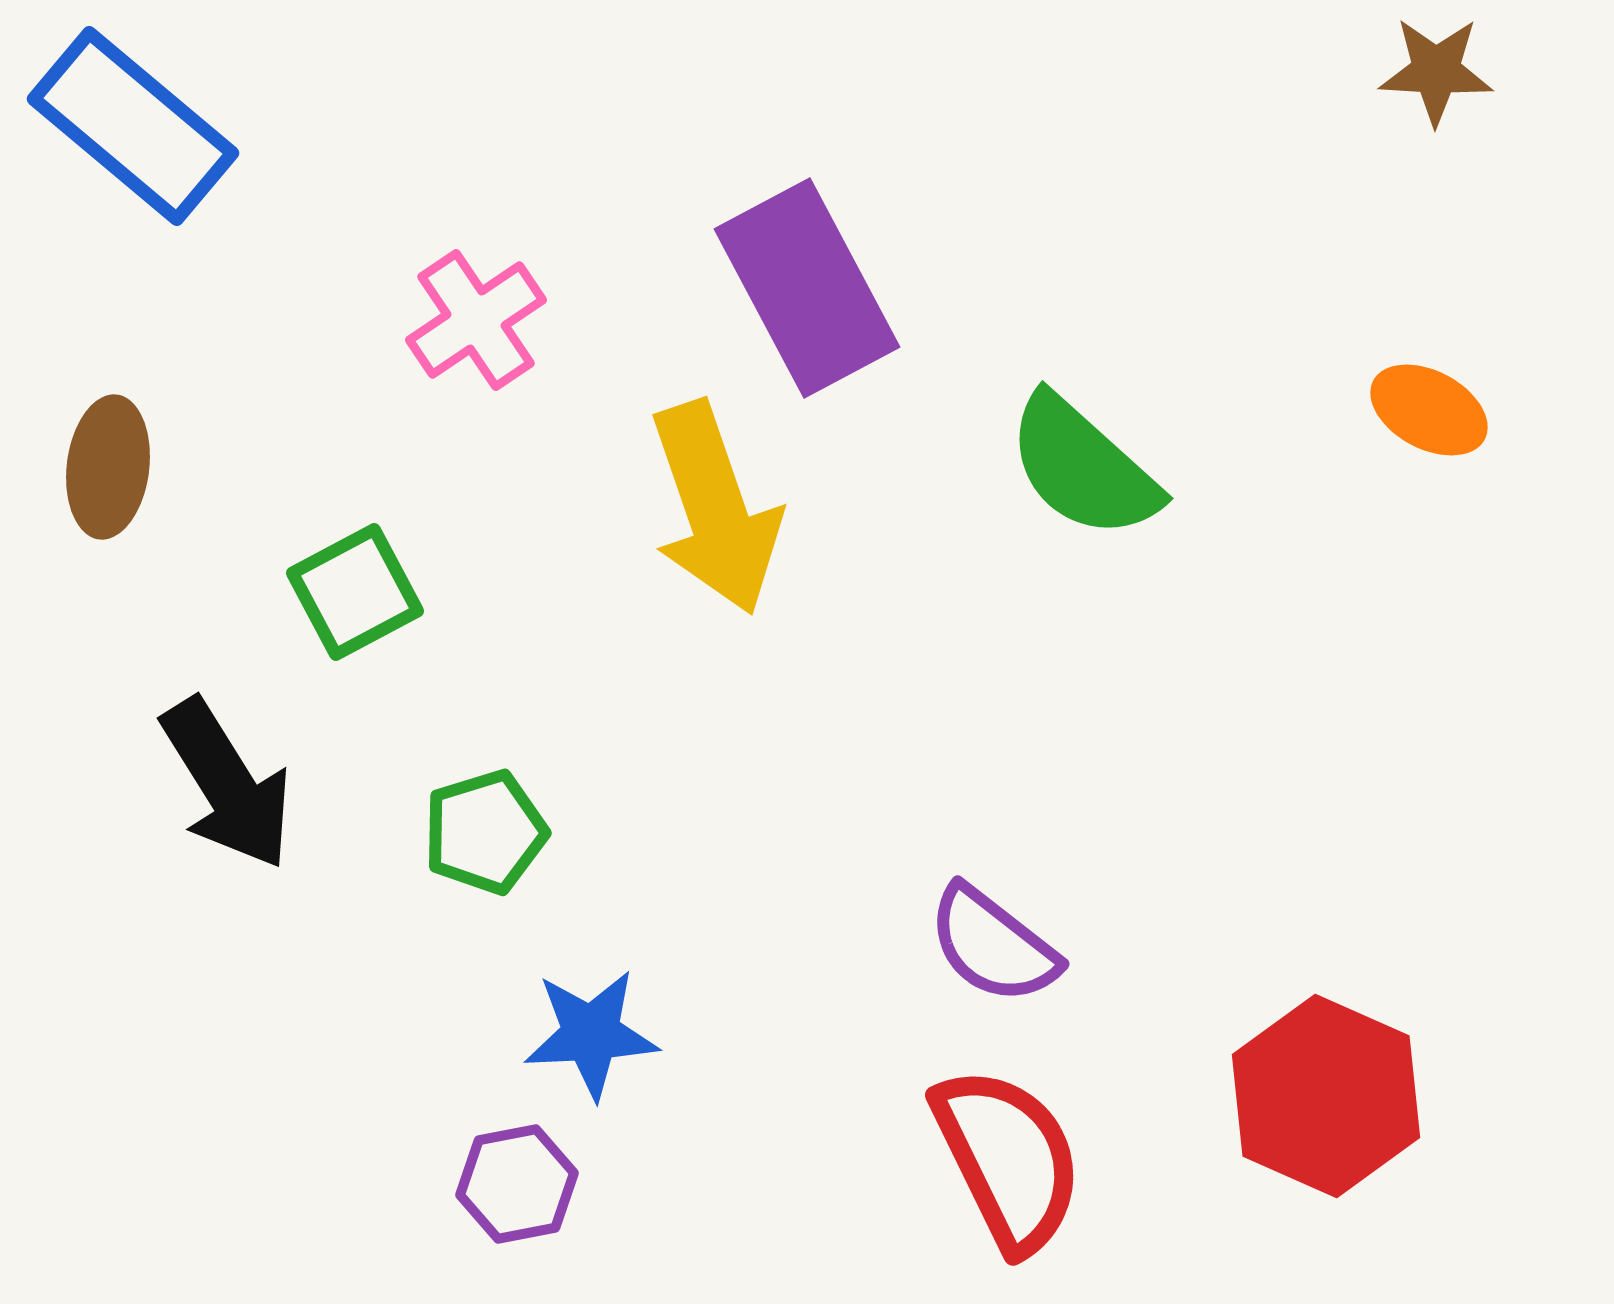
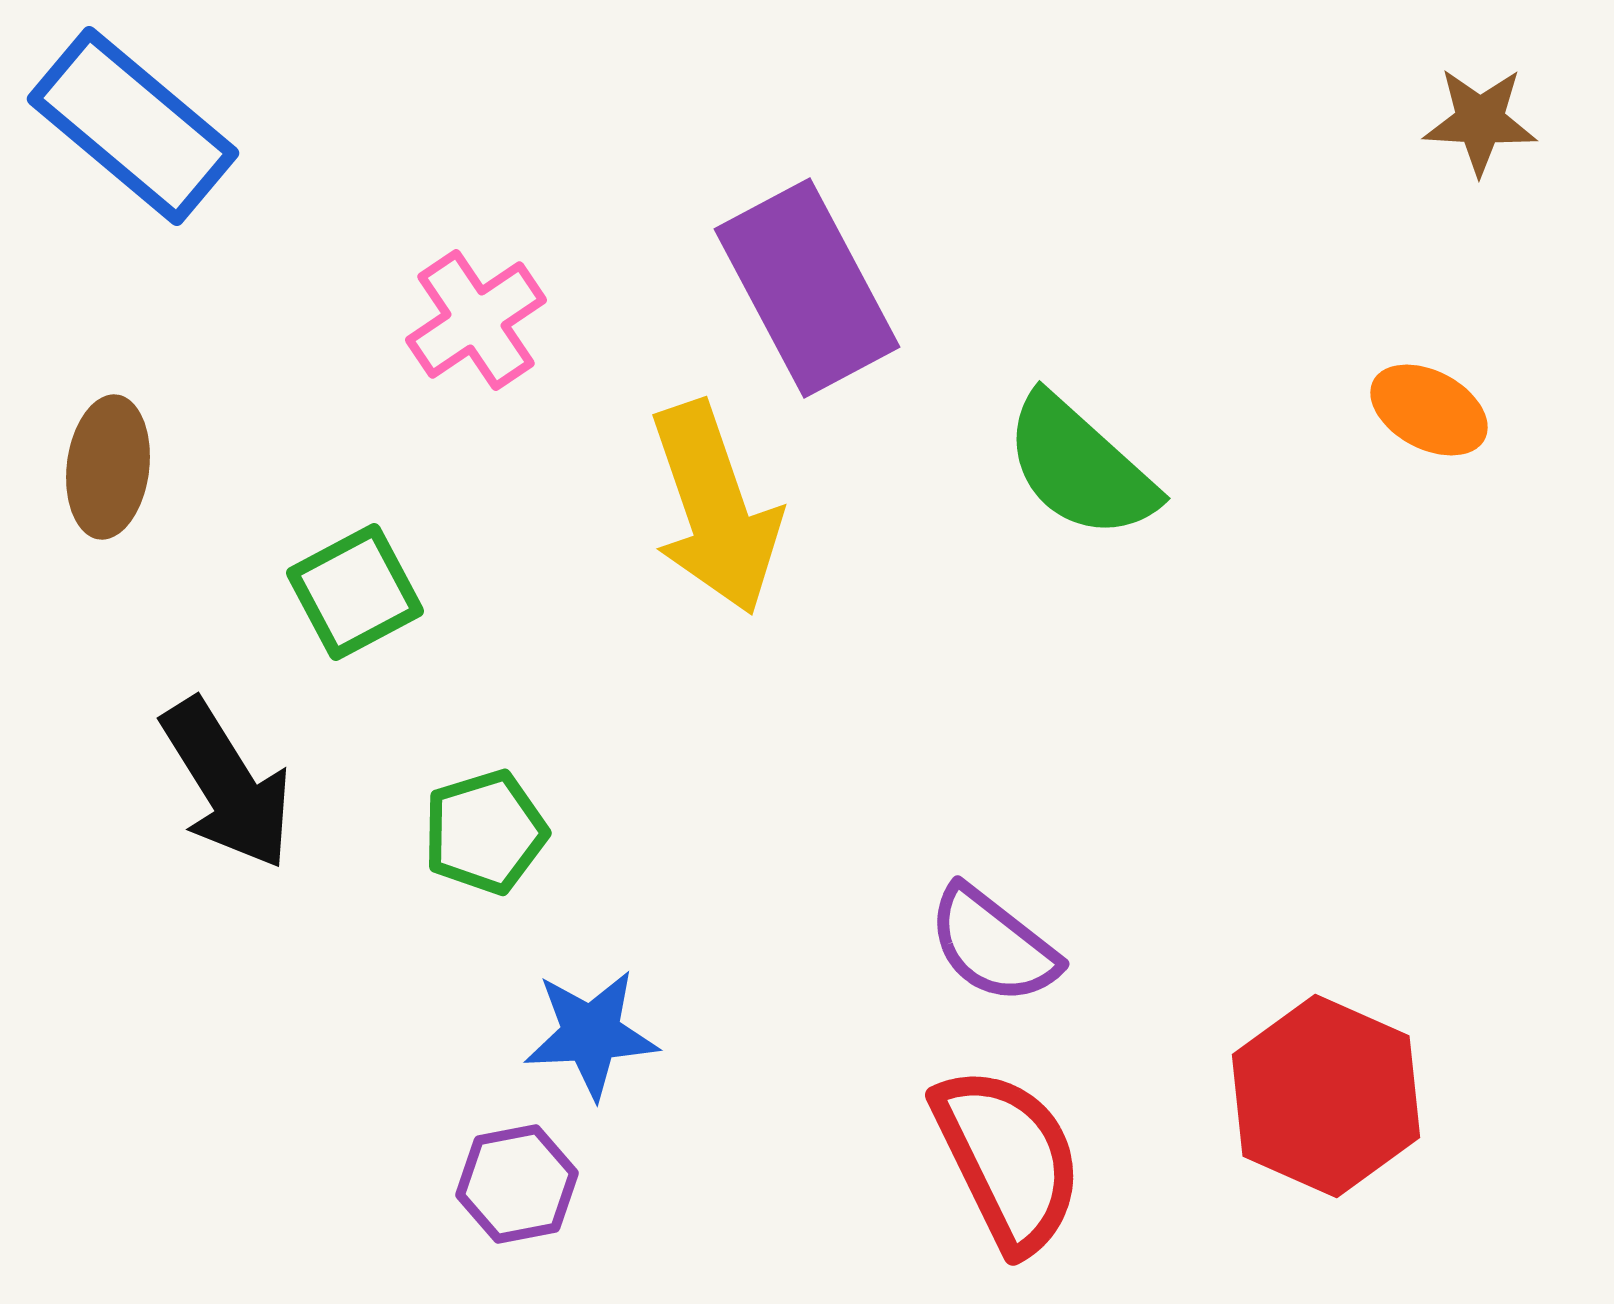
brown star: moved 44 px right, 50 px down
green semicircle: moved 3 px left
